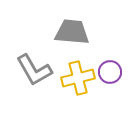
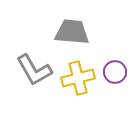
purple circle: moved 5 px right
